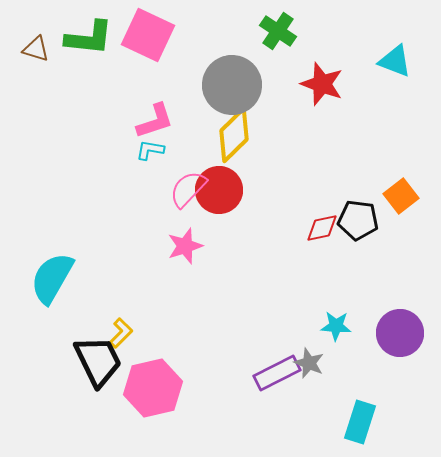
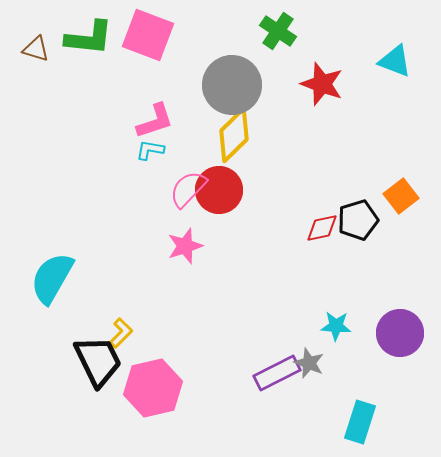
pink square: rotated 4 degrees counterclockwise
black pentagon: rotated 24 degrees counterclockwise
